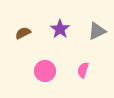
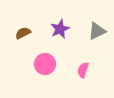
purple star: rotated 12 degrees clockwise
pink circle: moved 7 px up
